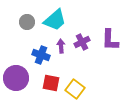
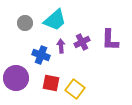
gray circle: moved 2 px left, 1 px down
